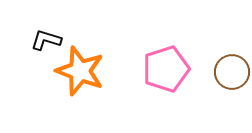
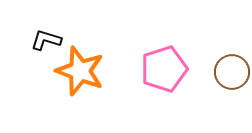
pink pentagon: moved 2 px left
